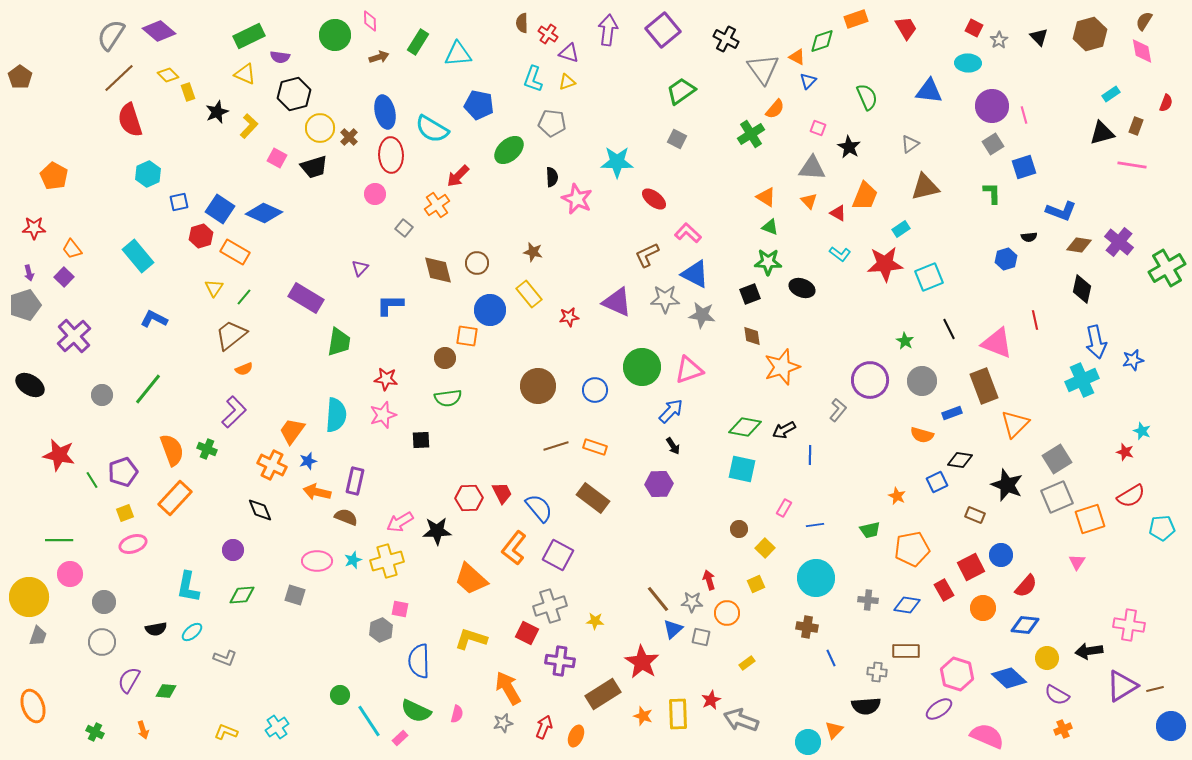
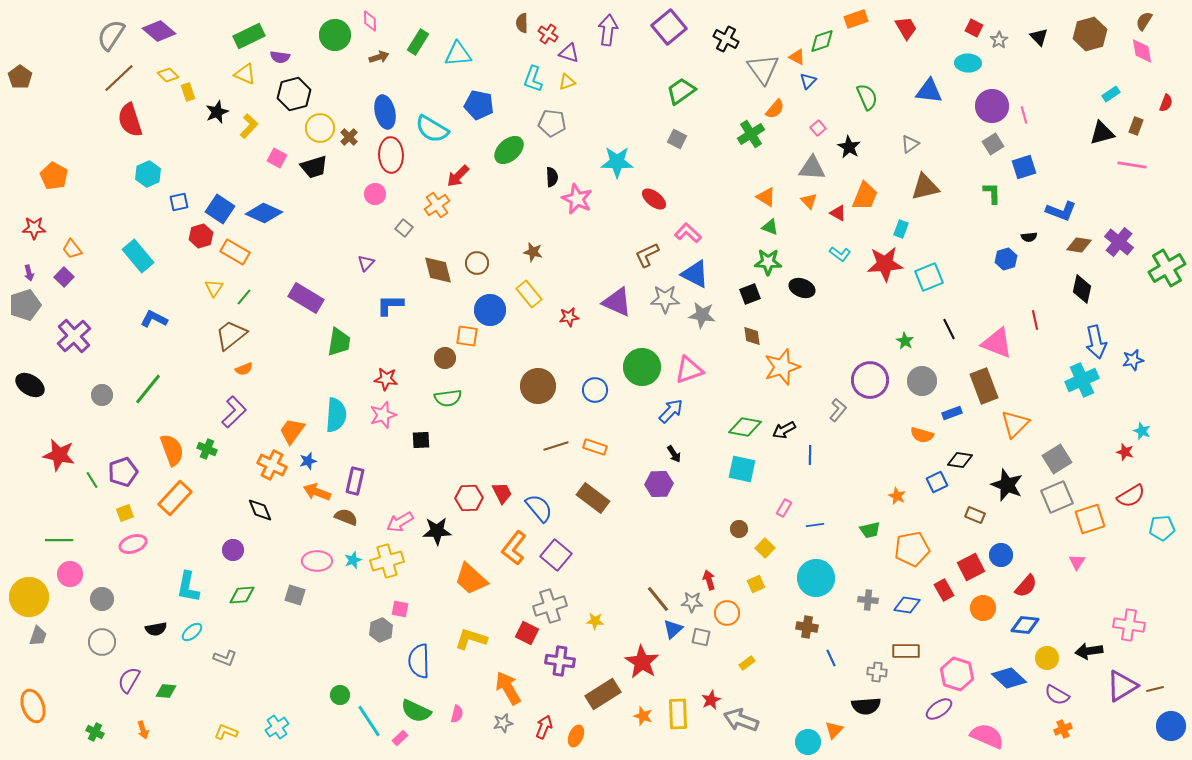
purple square at (663, 30): moved 6 px right, 3 px up
pink square at (818, 128): rotated 28 degrees clockwise
cyan rectangle at (901, 229): rotated 36 degrees counterclockwise
purple triangle at (360, 268): moved 6 px right, 5 px up
black arrow at (673, 446): moved 1 px right, 8 px down
orange arrow at (317, 492): rotated 8 degrees clockwise
purple square at (558, 555): moved 2 px left; rotated 12 degrees clockwise
gray circle at (104, 602): moved 2 px left, 3 px up
